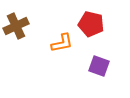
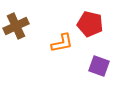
red pentagon: moved 1 px left
